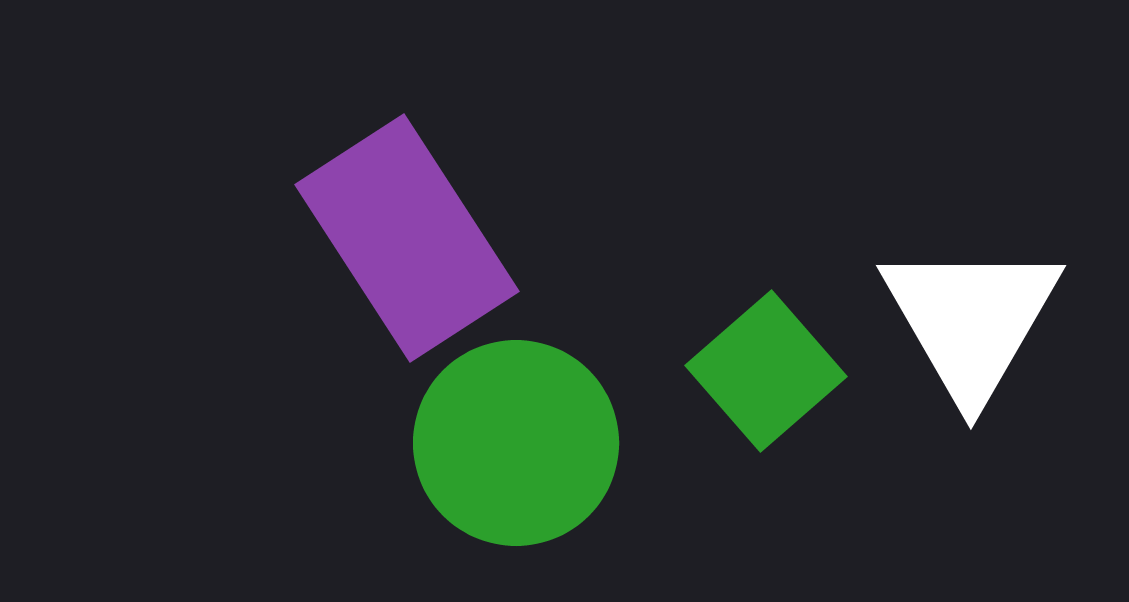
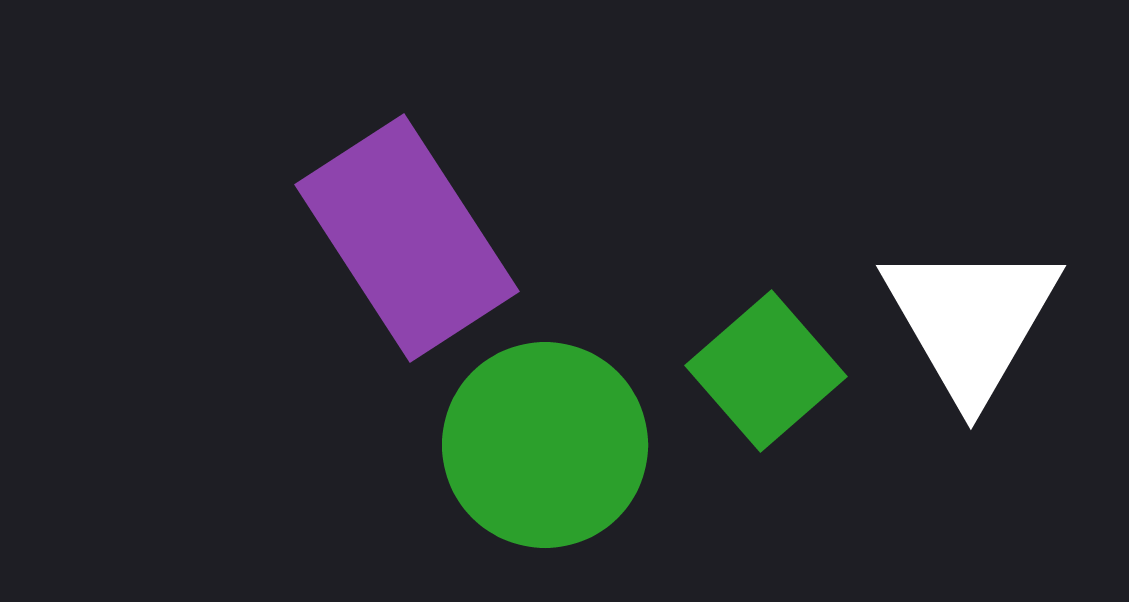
green circle: moved 29 px right, 2 px down
